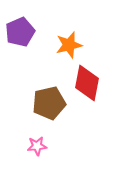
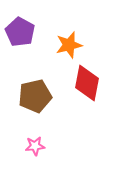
purple pentagon: rotated 20 degrees counterclockwise
brown pentagon: moved 14 px left, 7 px up
pink star: moved 2 px left
